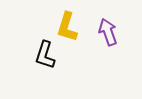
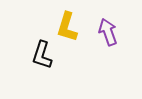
black L-shape: moved 3 px left
